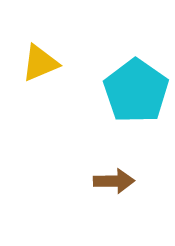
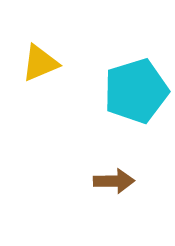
cyan pentagon: rotated 20 degrees clockwise
